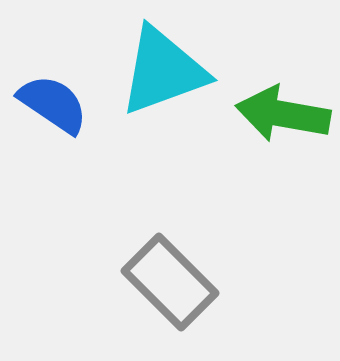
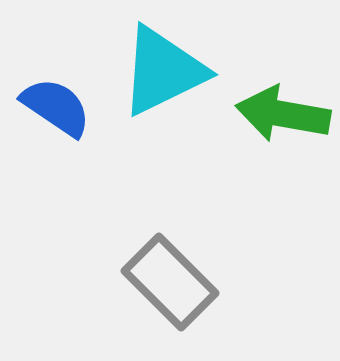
cyan triangle: rotated 6 degrees counterclockwise
blue semicircle: moved 3 px right, 3 px down
